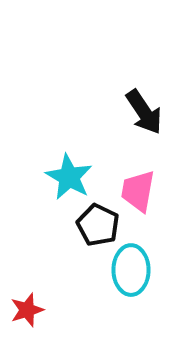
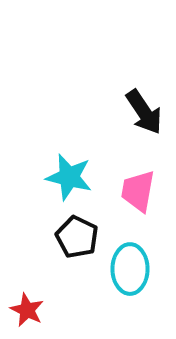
cyan star: rotated 15 degrees counterclockwise
black pentagon: moved 21 px left, 12 px down
cyan ellipse: moved 1 px left, 1 px up
red star: rotated 28 degrees counterclockwise
